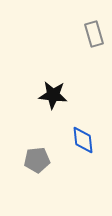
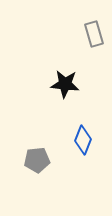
black star: moved 12 px right, 11 px up
blue diamond: rotated 28 degrees clockwise
